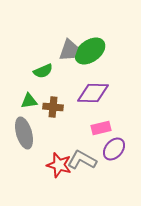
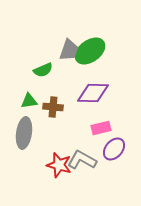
green semicircle: moved 1 px up
gray ellipse: rotated 24 degrees clockwise
